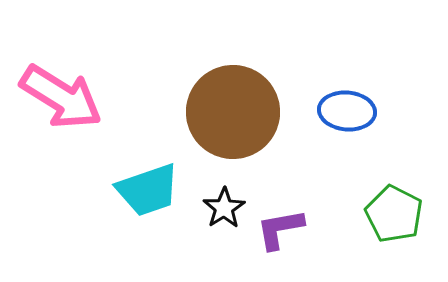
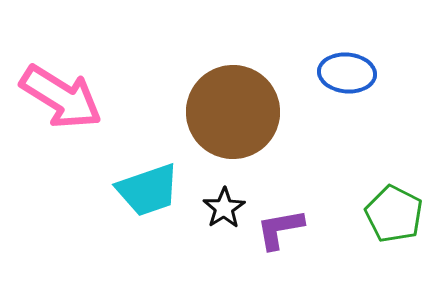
blue ellipse: moved 38 px up
